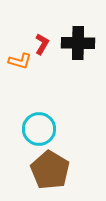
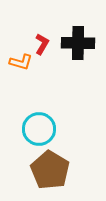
orange L-shape: moved 1 px right, 1 px down
